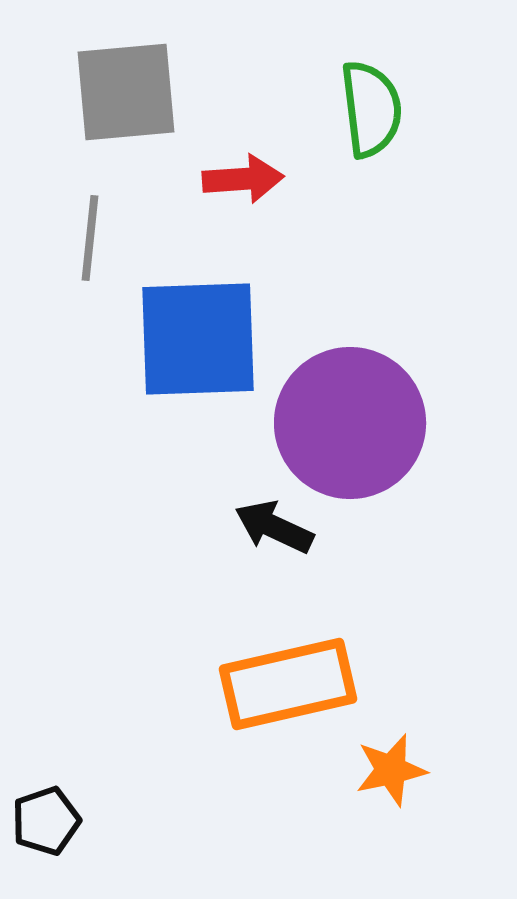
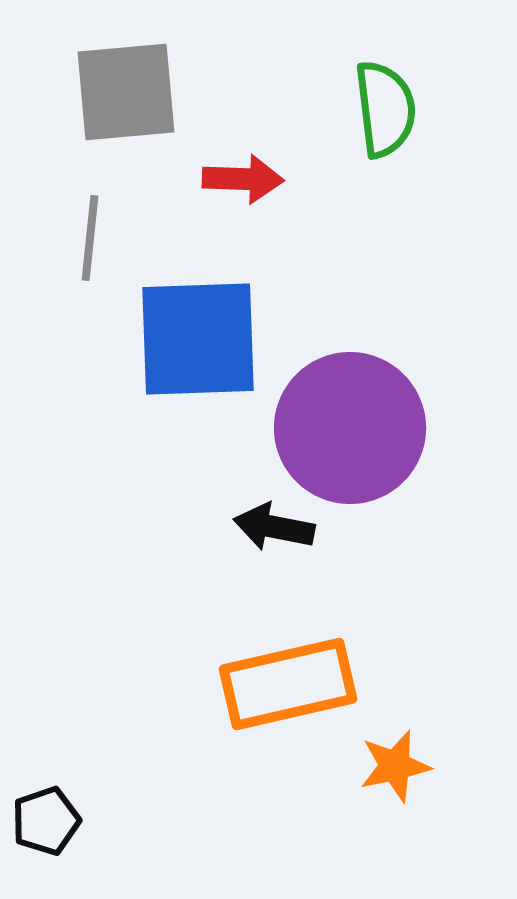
green semicircle: moved 14 px right
red arrow: rotated 6 degrees clockwise
purple circle: moved 5 px down
black arrow: rotated 14 degrees counterclockwise
orange star: moved 4 px right, 4 px up
